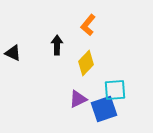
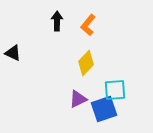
black arrow: moved 24 px up
